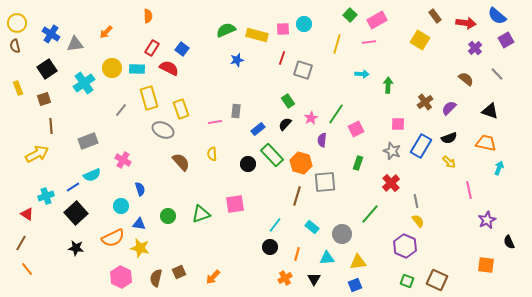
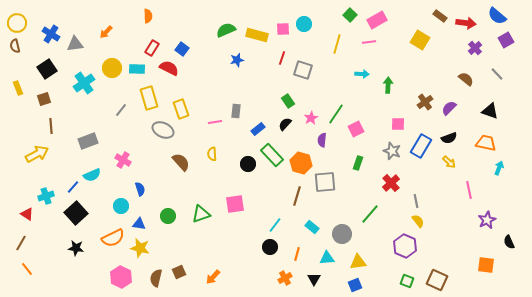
brown rectangle at (435, 16): moved 5 px right; rotated 16 degrees counterclockwise
blue line at (73, 187): rotated 16 degrees counterclockwise
